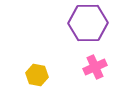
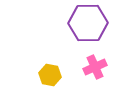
yellow hexagon: moved 13 px right
